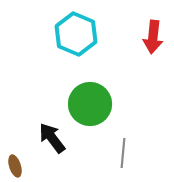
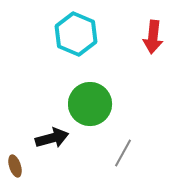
black arrow: rotated 112 degrees clockwise
gray line: rotated 24 degrees clockwise
